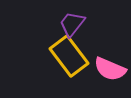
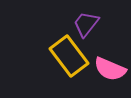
purple trapezoid: moved 14 px right
